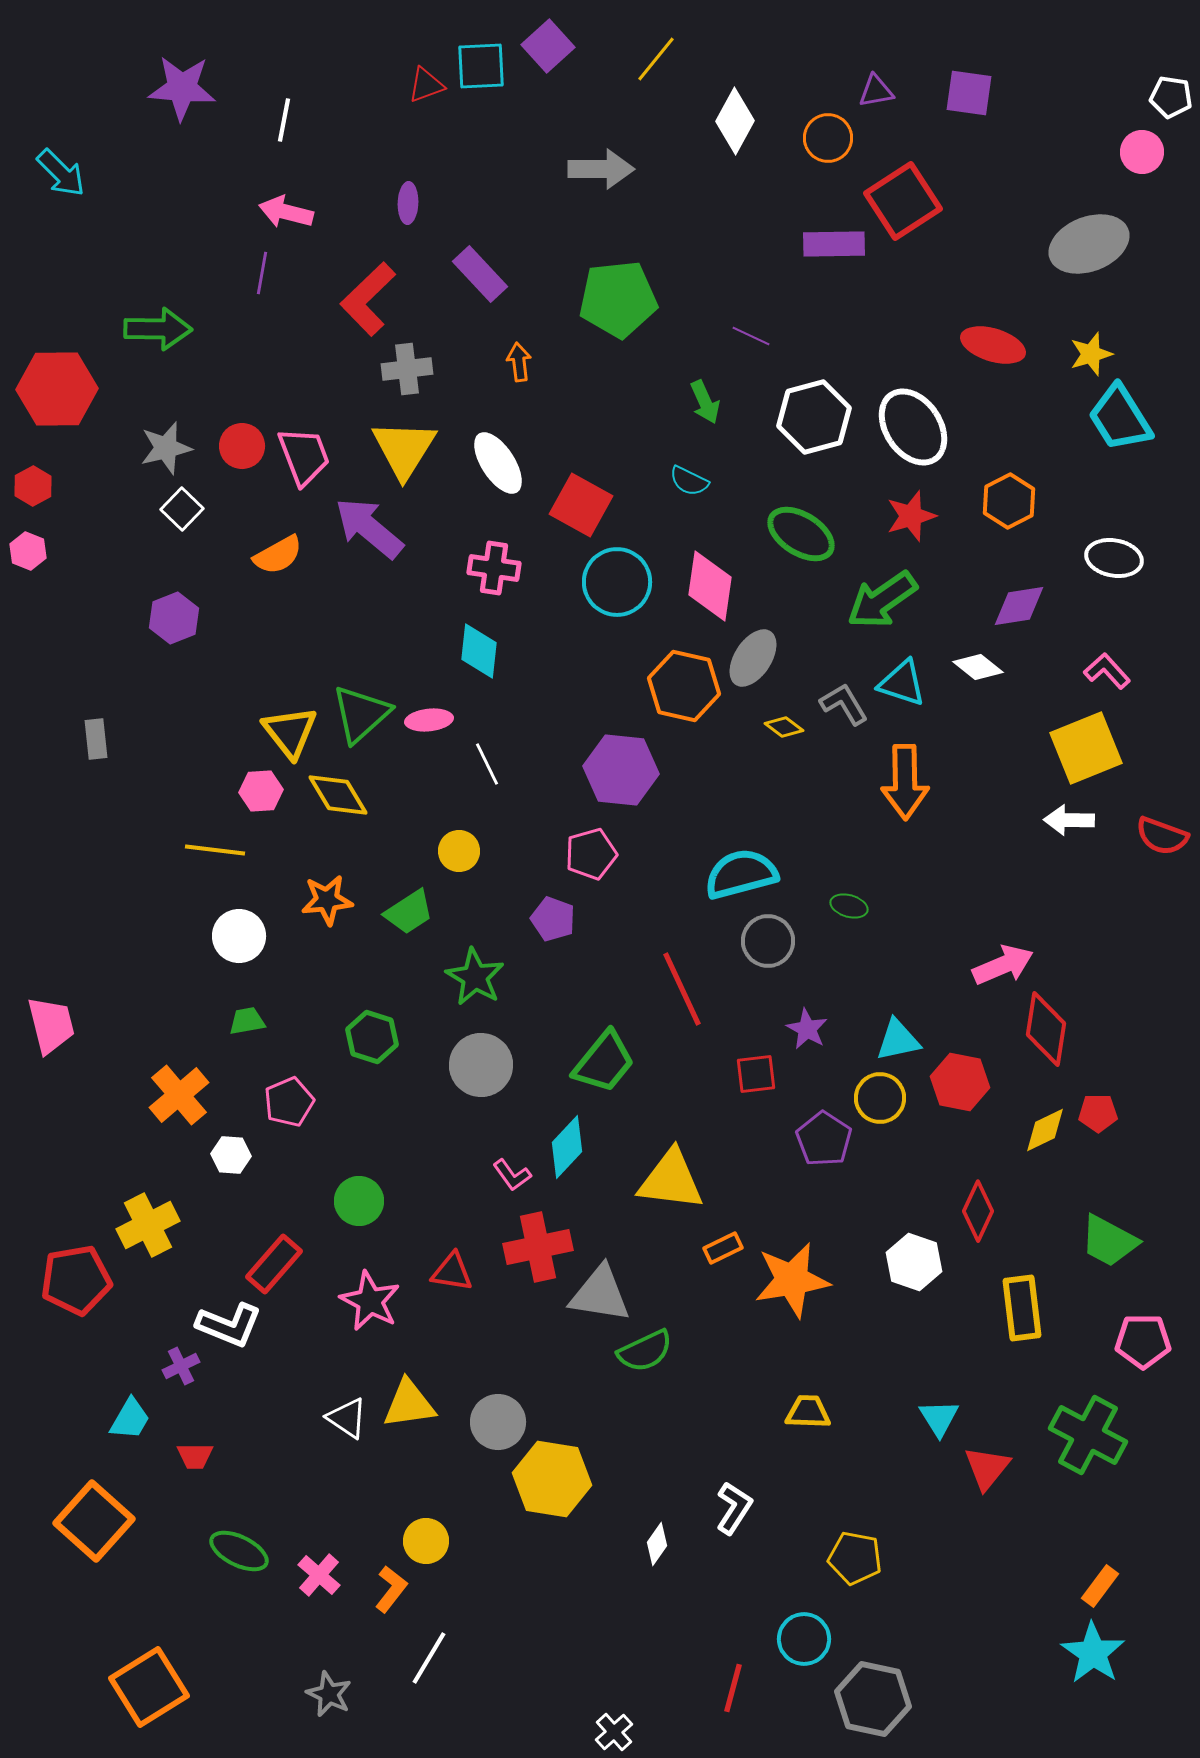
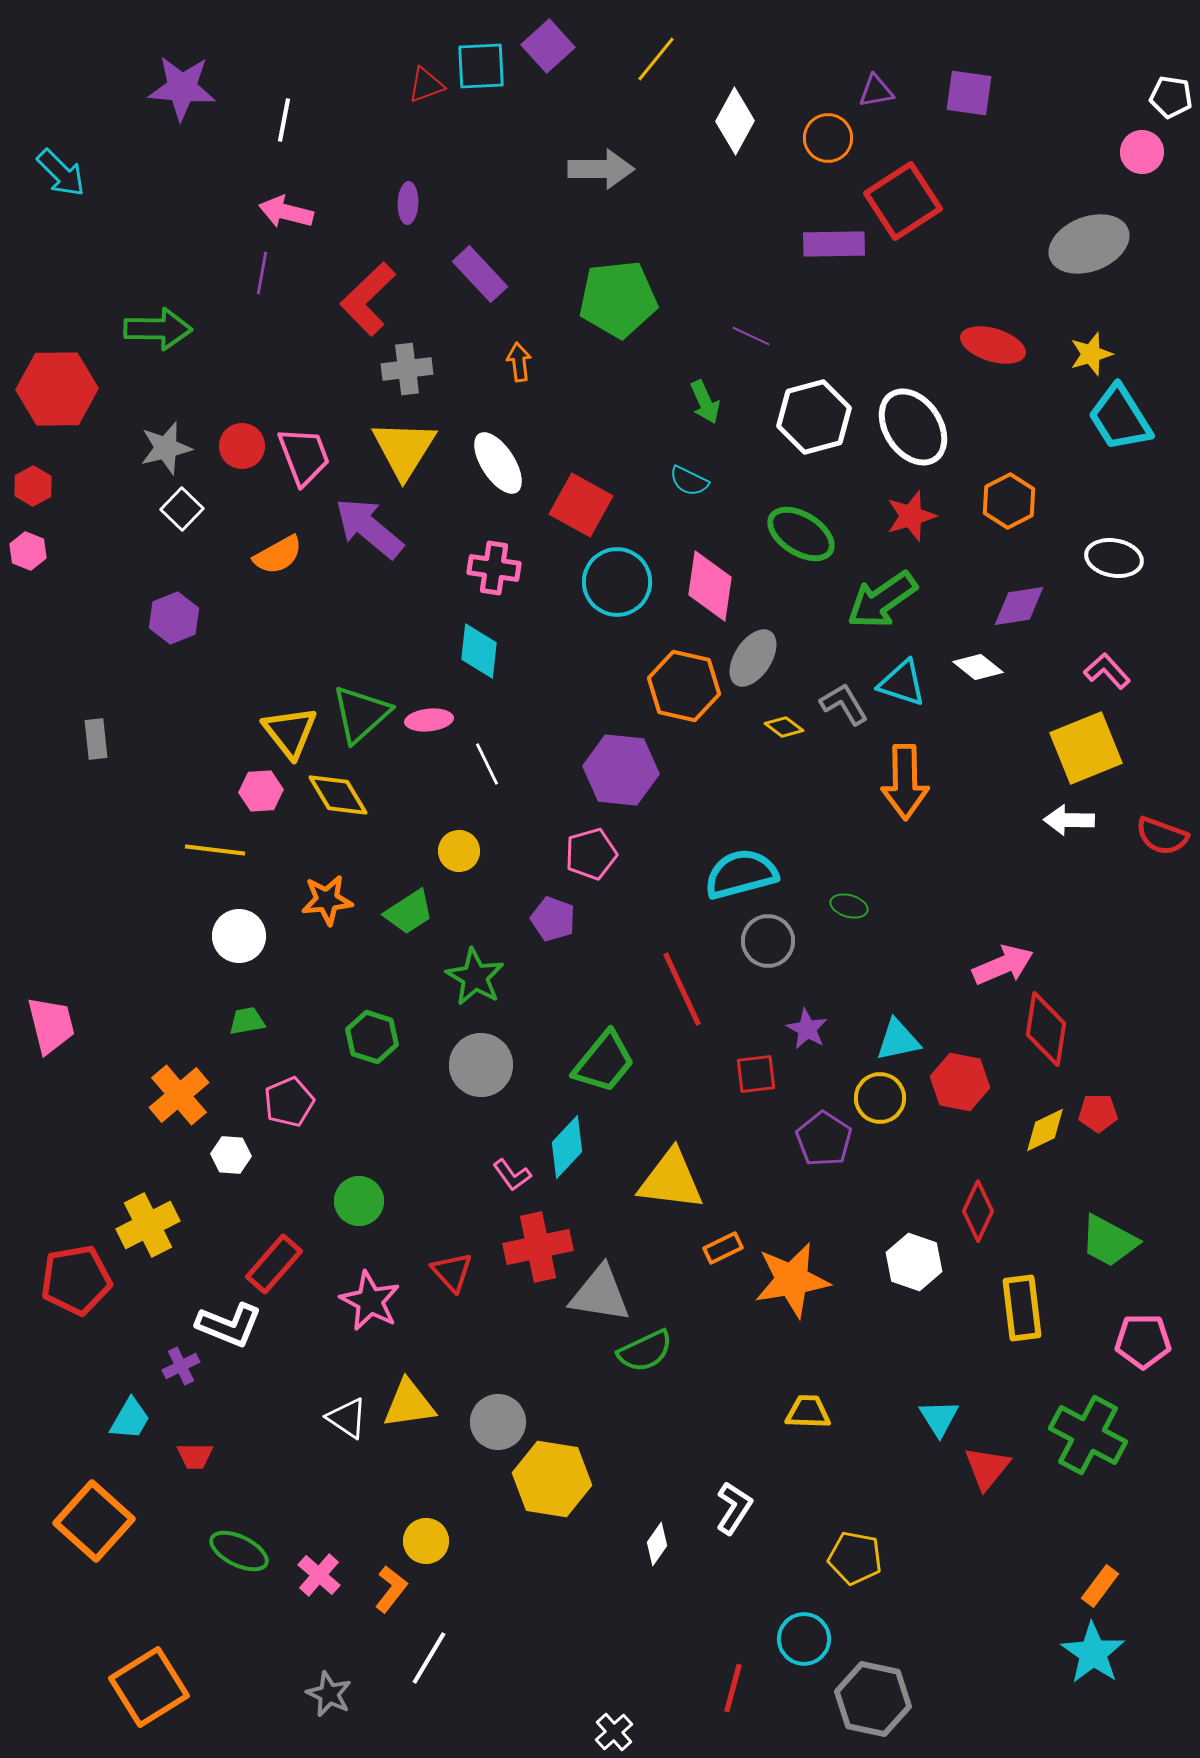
red triangle at (452, 1272): rotated 39 degrees clockwise
